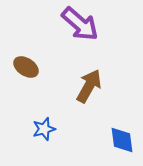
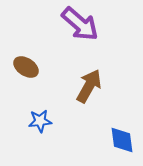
blue star: moved 4 px left, 8 px up; rotated 10 degrees clockwise
